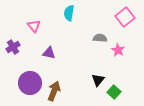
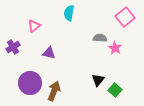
pink triangle: rotated 32 degrees clockwise
pink star: moved 3 px left, 2 px up
green square: moved 1 px right, 2 px up
